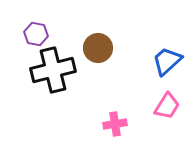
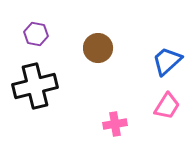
black cross: moved 18 px left, 16 px down
